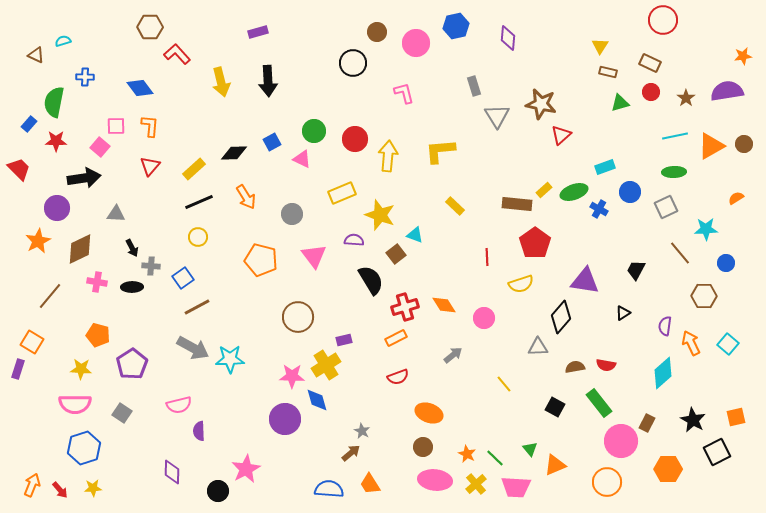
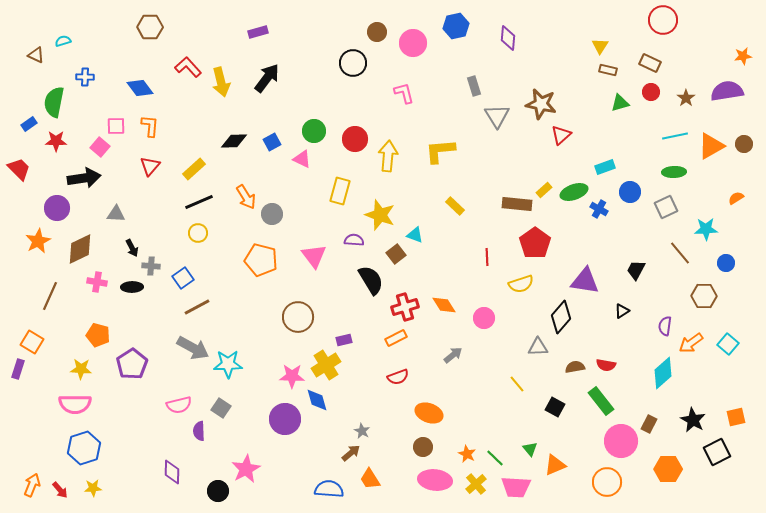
pink circle at (416, 43): moved 3 px left
red L-shape at (177, 54): moved 11 px right, 13 px down
brown rectangle at (608, 72): moved 2 px up
black arrow at (268, 81): moved 1 px left, 3 px up; rotated 140 degrees counterclockwise
blue rectangle at (29, 124): rotated 14 degrees clockwise
black diamond at (234, 153): moved 12 px up
yellow rectangle at (342, 193): moved 2 px left, 2 px up; rotated 52 degrees counterclockwise
gray circle at (292, 214): moved 20 px left
yellow circle at (198, 237): moved 4 px up
brown line at (50, 296): rotated 16 degrees counterclockwise
black triangle at (623, 313): moved 1 px left, 2 px up
orange arrow at (691, 343): rotated 100 degrees counterclockwise
cyan star at (230, 359): moved 2 px left, 5 px down
yellow line at (504, 384): moved 13 px right
green rectangle at (599, 403): moved 2 px right, 2 px up
gray square at (122, 413): moved 99 px right, 5 px up
brown rectangle at (647, 423): moved 2 px right, 1 px down
orange trapezoid at (370, 484): moved 5 px up
